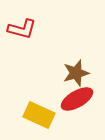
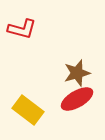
brown star: moved 1 px right
yellow rectangle: moved 11 px left, 5 px up; rotated 12 degrees clockwise
